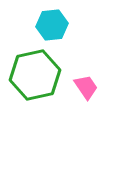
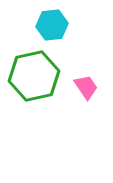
green hexagon: moved 1 px left, 1 px down
